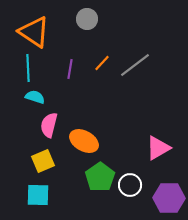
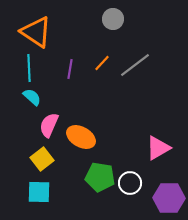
gray circle: moved 26 px right
orange triangle: moved 2 px right
cyan line: moved 1 px right
cyan semicircle: moved 3 px left; rotated 24 degrees clockwise
pink semicircle: rotated 10 degrees clockwise
orange ellipse: moved 3 px left, 4 px up
yellow square: moved 1 px left, 2 px up; rotated 15 degrees counterclockwise
green pentagon: rotated 28 degrees counterclockwise
white circle: moved 2 px up
cyan square: moved 1 px right, 3 px up
